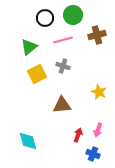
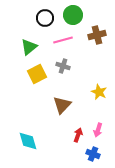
brown triangle: rotated 42 degrees counterclockwise
